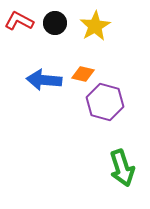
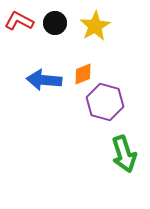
orange diamond: rotated 35 degrees counterclockwise
green arrow: moved 2 px right, 14 px up
